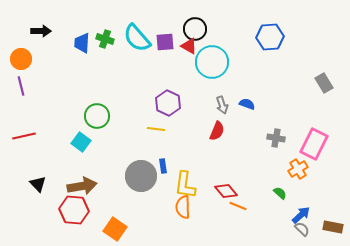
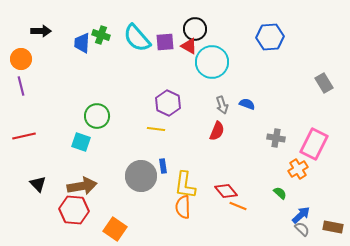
green cross: moved 4 px left, 4 px up
cyan square: rotated 18 degrees counterclockwise
